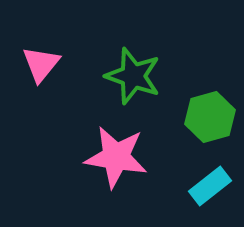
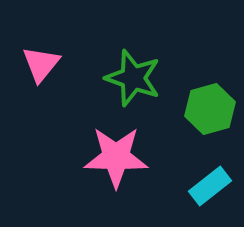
green star: moved 2 px down
green hexagon: moved 8 px up
pink star: rotated 8 degrees counterclockwise
